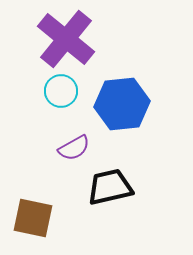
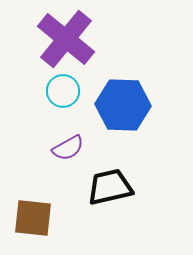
cyan circle: moved 2 px right
blue hexagon: moved 1 px right, 1 px down; rotated 8 degrees clockwise
purple semicircle: moved 6 px left
brown square: rotated 6 degrees counterclockwise
